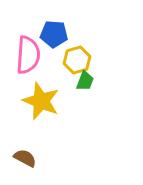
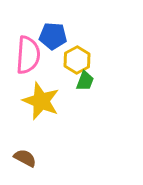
blue pentagon: moved 1 px left, 2 px down
yellow hexagon: rotated 12 degrees counterclockwise
